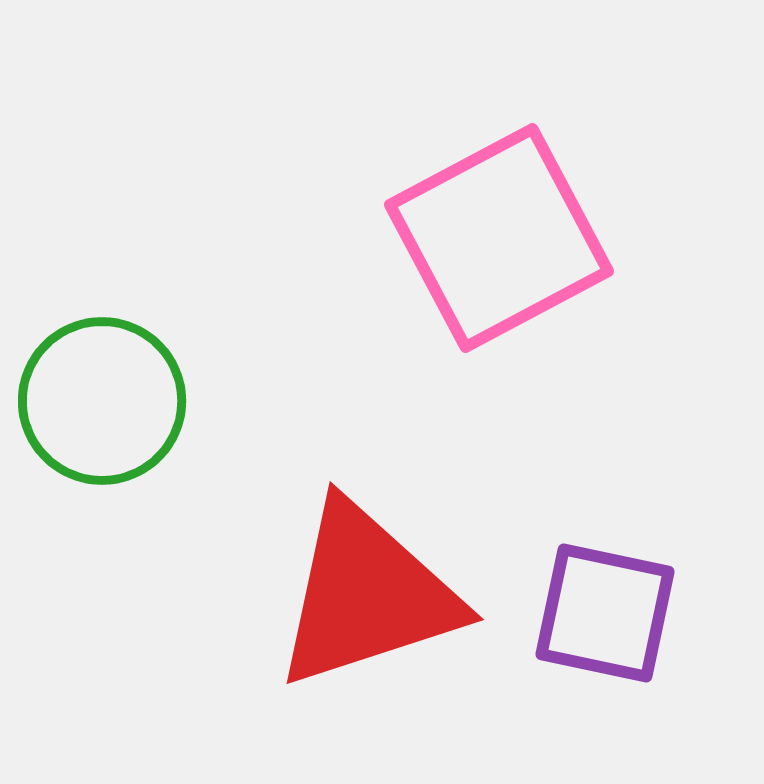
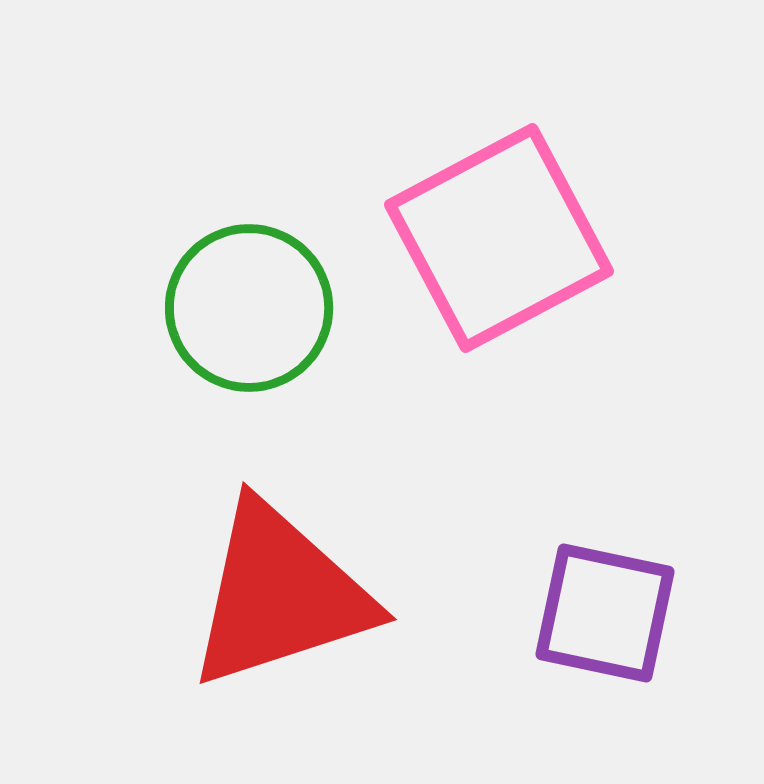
green circle: moved 147 px right, 93 px up
red triangle: moved 87 px left
